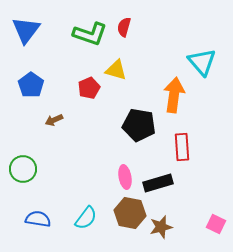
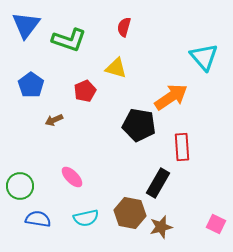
blue triangle: moved 5 px up
green L-shape: moved 21 px left, 6 px down
cyan triangle: moved 2 px right, 5 px up
yellow triangle: moved 2 px up
red pentagon: moved 4 px left, 3 px down
orange arrow: moved 3 px left, 2 px down; rotated 48 degrees clockwise
green circle: moved 3 px left, 17 px down
pink ellipse: moved 53 px left; rotated 35 degrees counterclockwise
black rectangle: rotated 44 degrees counterclockwise
cyan semicircle: rotated 40 degrees clockwise
